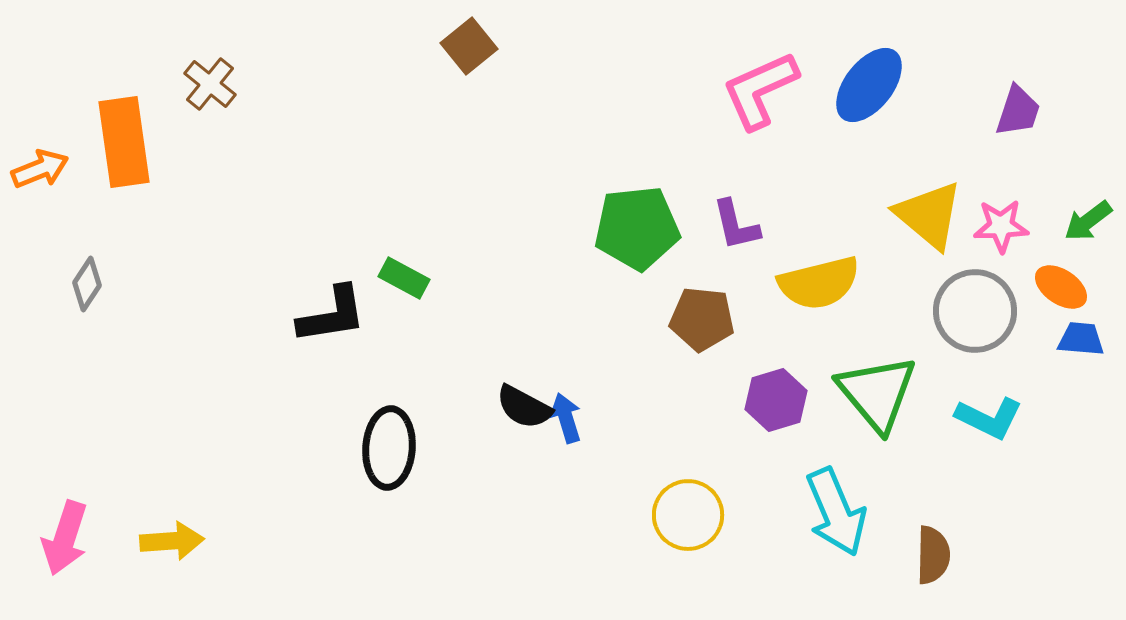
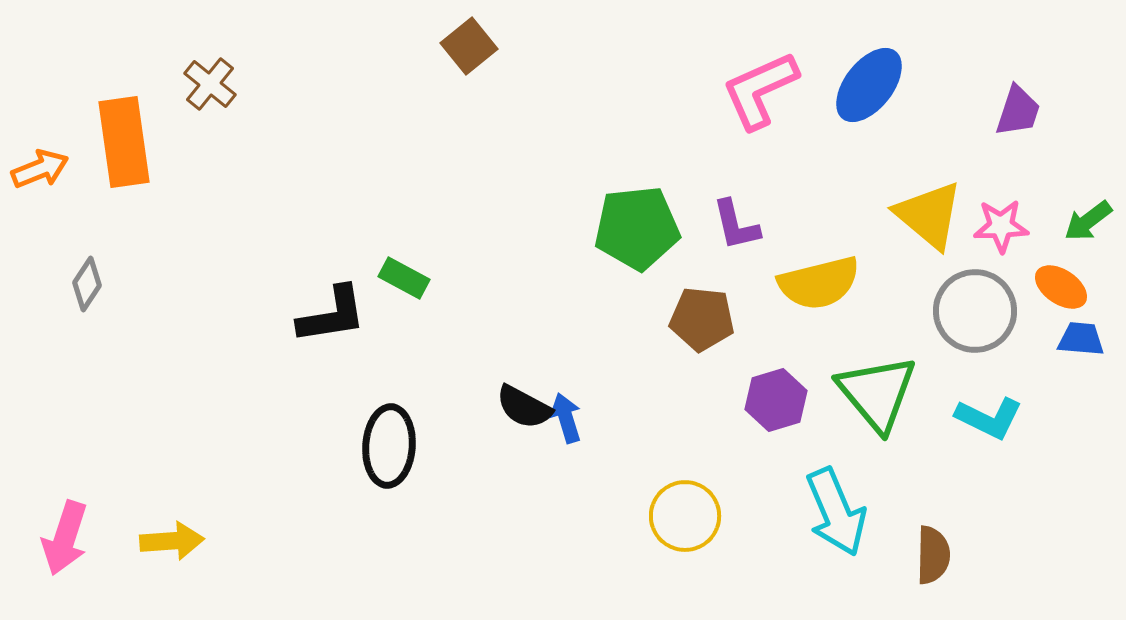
black ellipse: moved 2 px up
yellow circle: moved 3 px left, 1 px down
